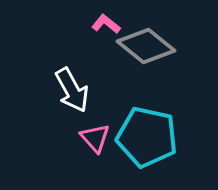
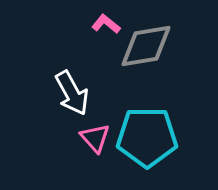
gray diamond: rotated 48 degrees counterclockwise
white arrow: moved 3 px down
cyan pentagon: rotated 12 degrees counterclockwise
